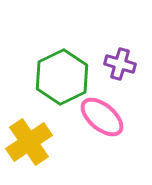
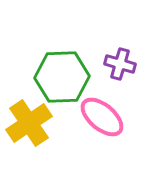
green hexagon: rotated 24 degrees clockwise
yellow cross: moved 19 px up
